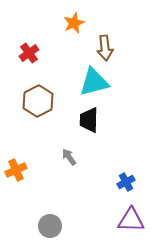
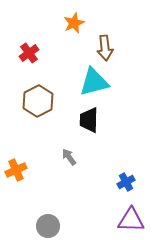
gray circle: moved 2 px left
